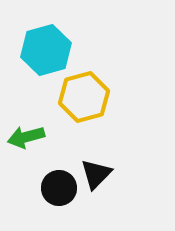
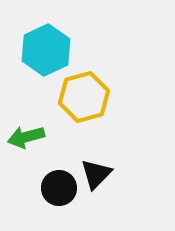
cyan hexagon: rotated 9 degrees counterclockwise
